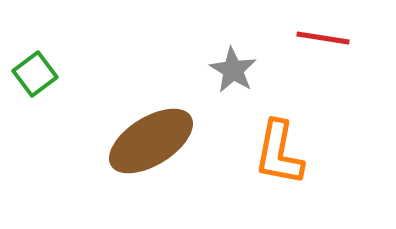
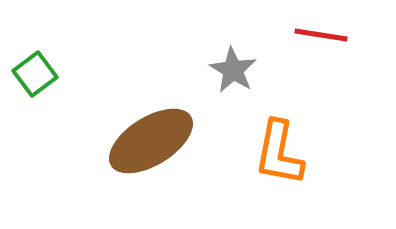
red line: moved 2 px left, 3 px up
